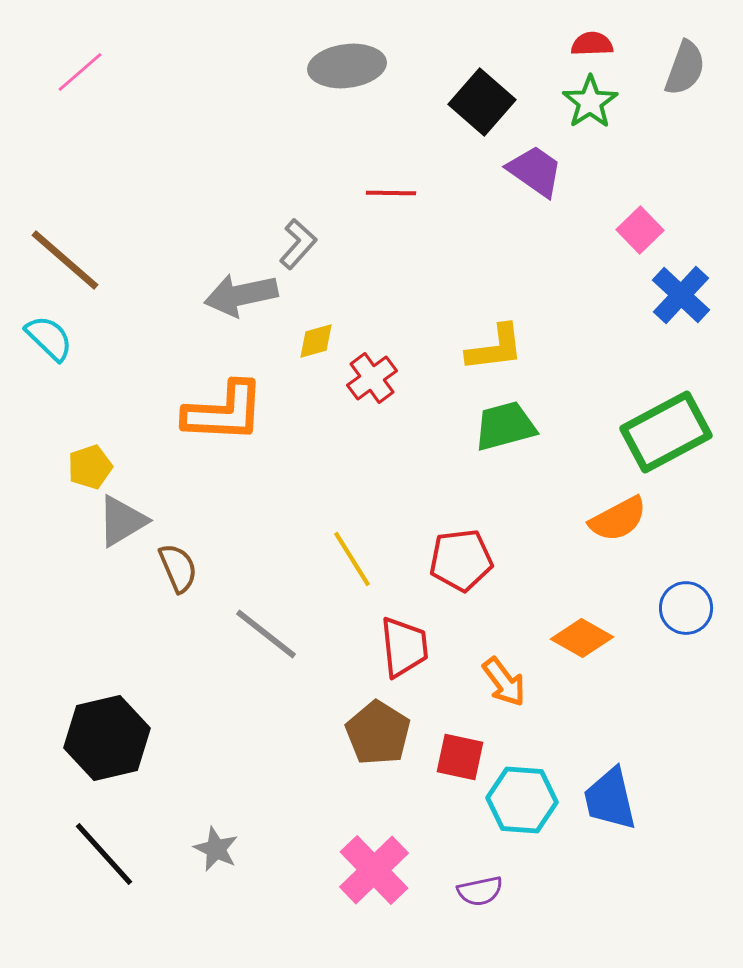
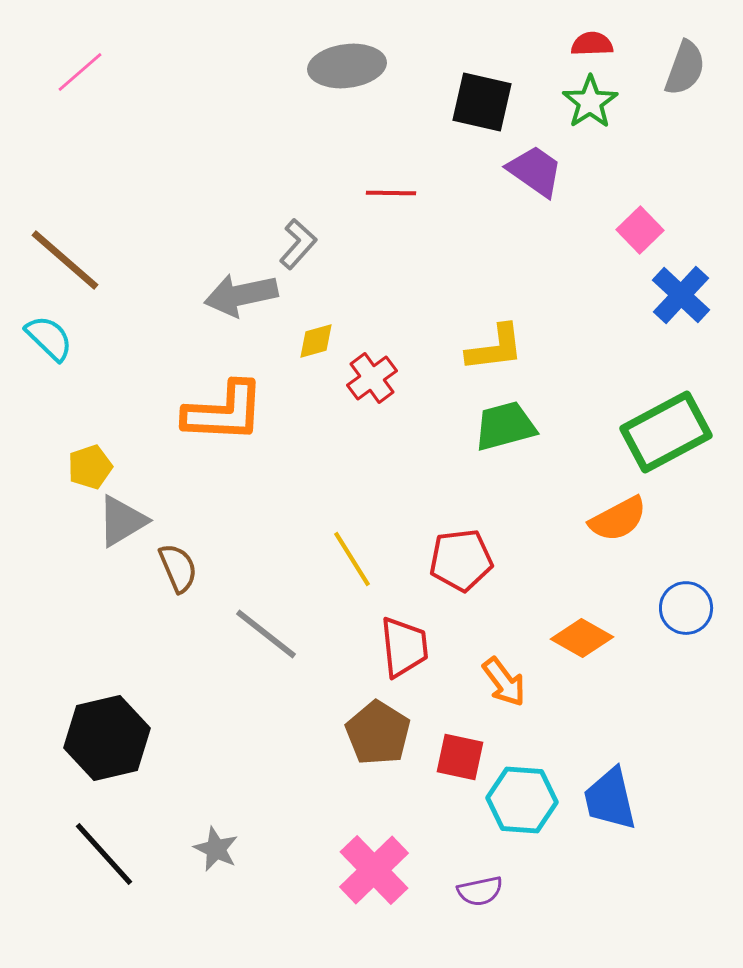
black square: rotated 28 degrees counterclockwise
